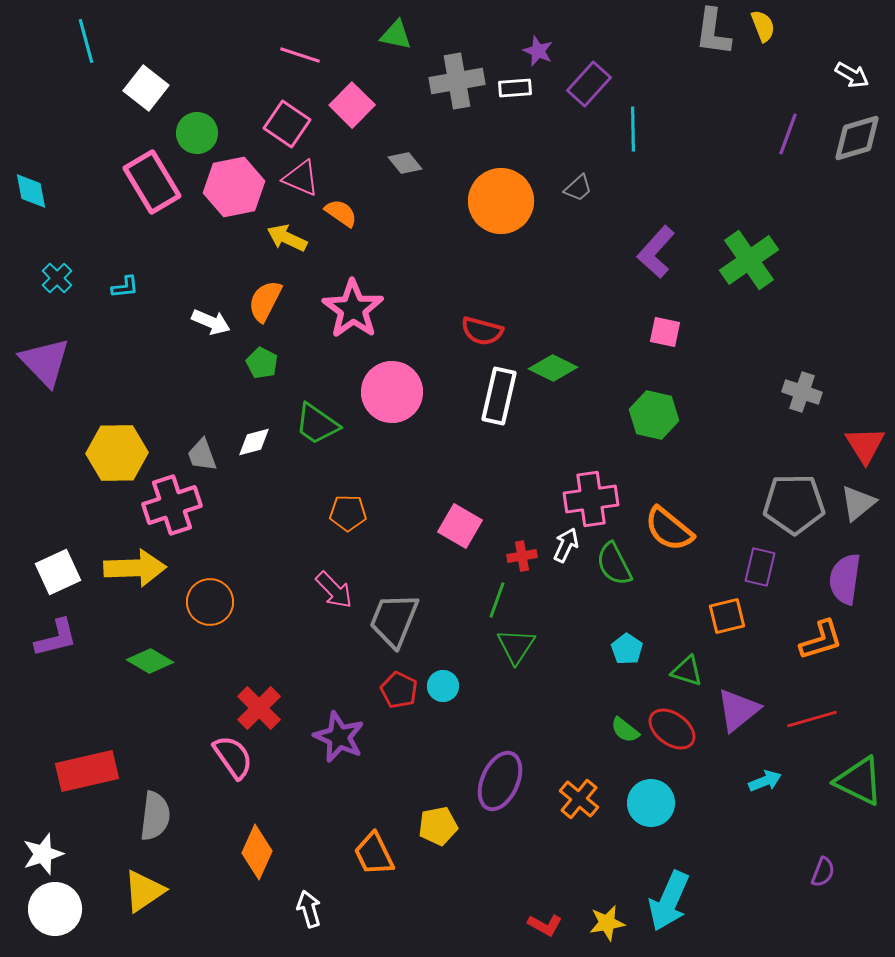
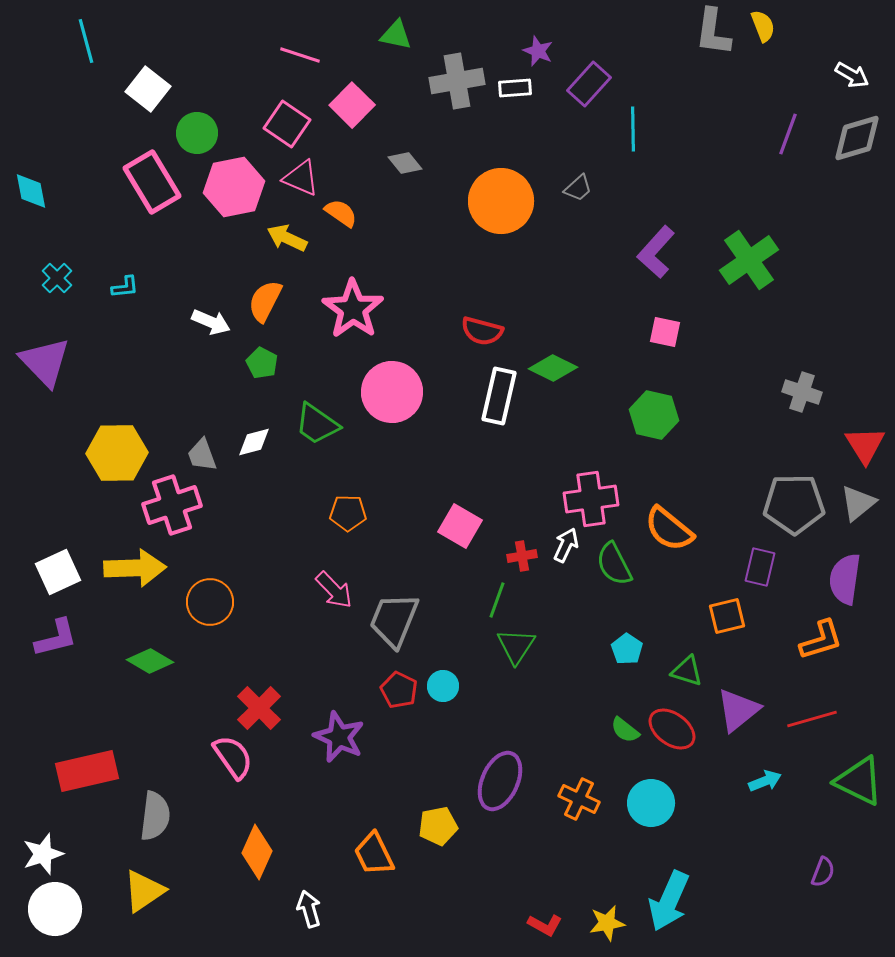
white square at (146, 88): moved 2 px right, 1 px down
orange cross at (579, 799): rotated 15 degrees counterclockwise
